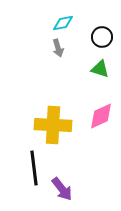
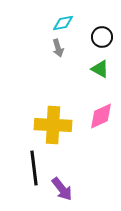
green triangle: rotated 12 degrees clockwise
